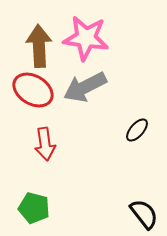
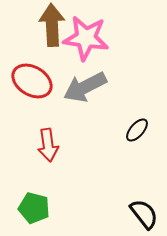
brown arrow: moved 13 px right, 21 px up
red ellipse: moved 1 px left, 9 px up
red arrow: moved 3 px right, 1 px down
